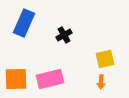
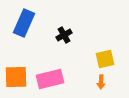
orange square: moved 2 px up
